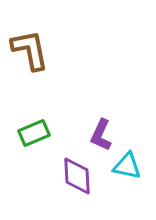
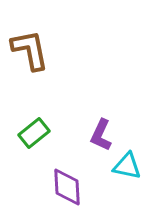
green rectangle: rotated 16 degrees counterclockwise
purple diamond: moved 10 px left, 11 px down
